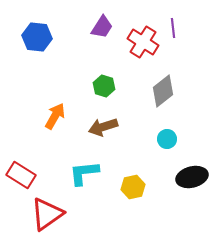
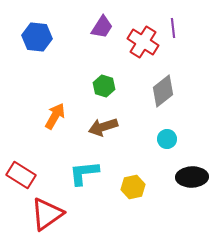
black ellipse: rotated 12 degrees clockwise
